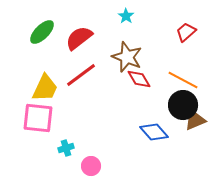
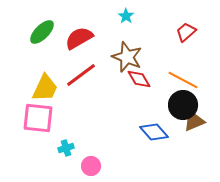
red semicircle: rotated 8 degrees clockwise
brown triangle: moved 1 px left, 1 px down
